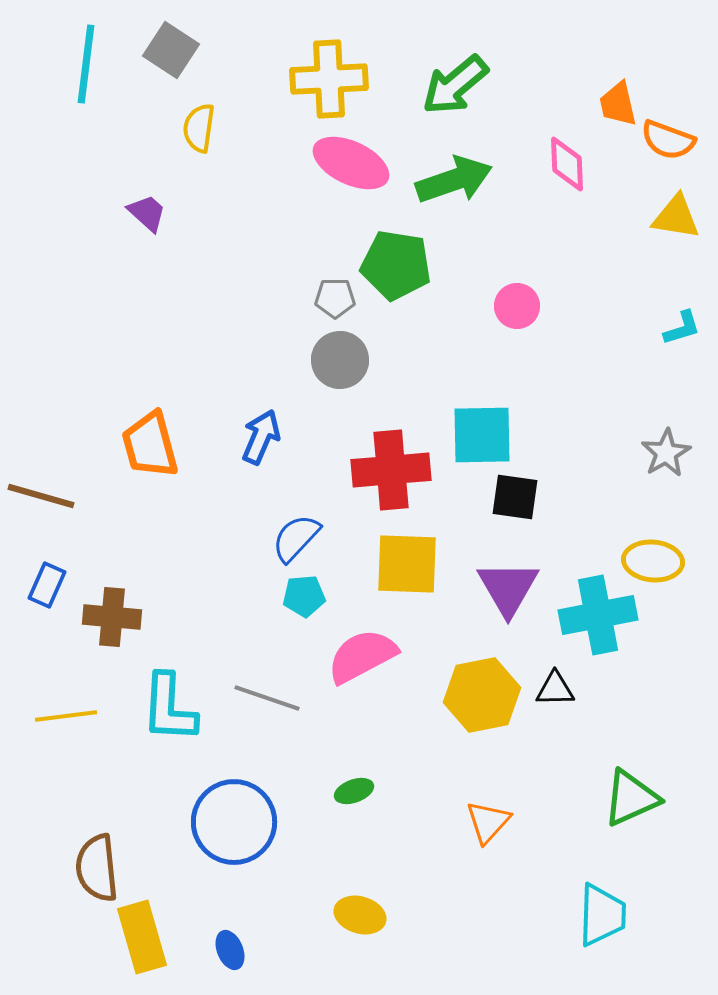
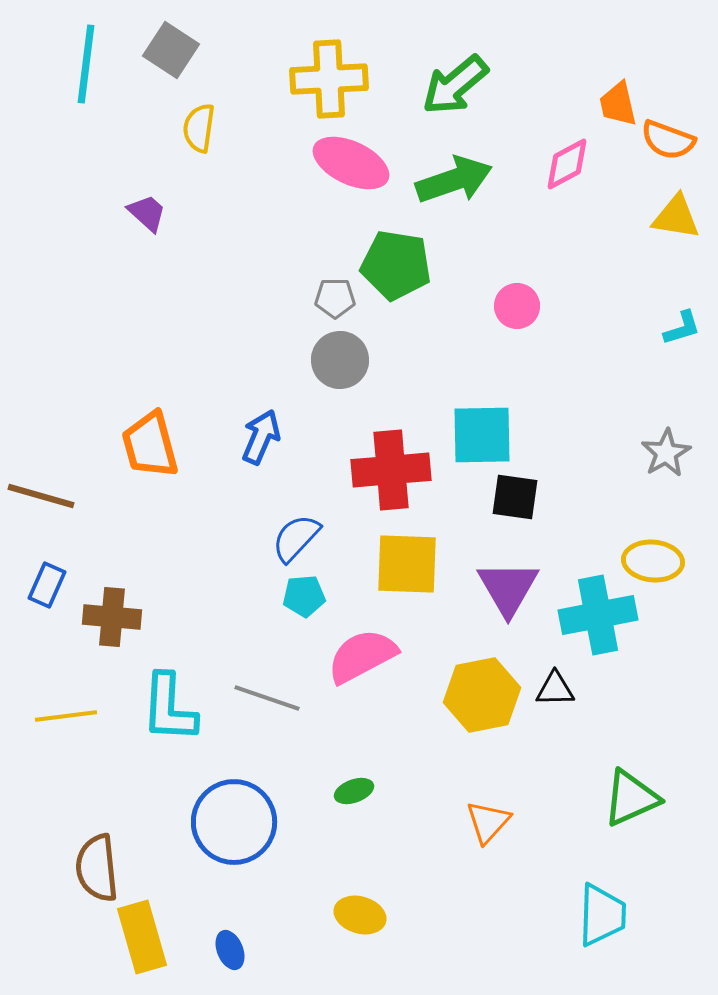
pink diamond at (567, 164): rotated 64 degrees clockwise
